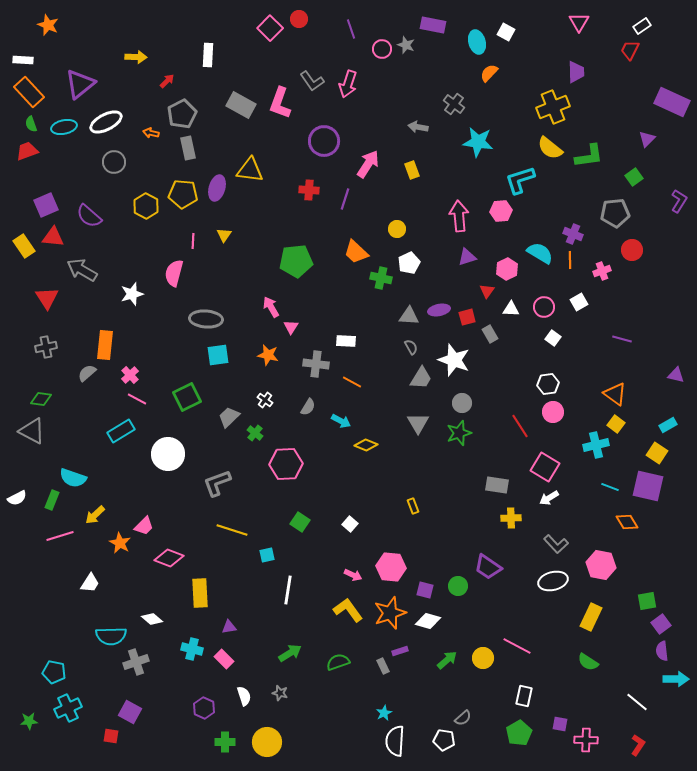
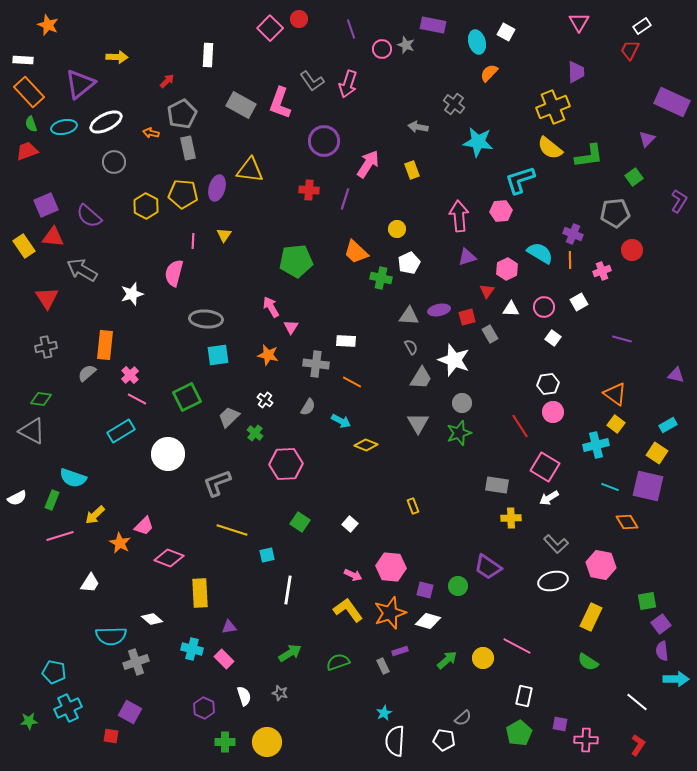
yellow arrow at (136, 57): moved 19 px left
